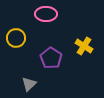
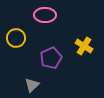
pink ellipse: moved 1 px left, 1 px down
purple pentagon: rotated 15 degrees clockwise
gray triangle: moved 3 px right, 1 px down
